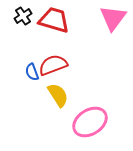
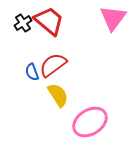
black cross: moved 7 px down
red trapezoid: moved 5 px left, 1 px down; rotated 24 degrees clockwise
red semicircle: rotated 16 degrees counterclockwise
